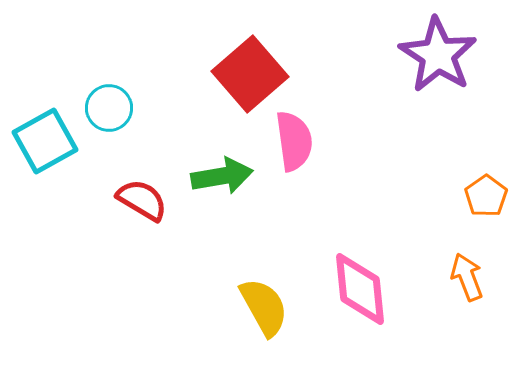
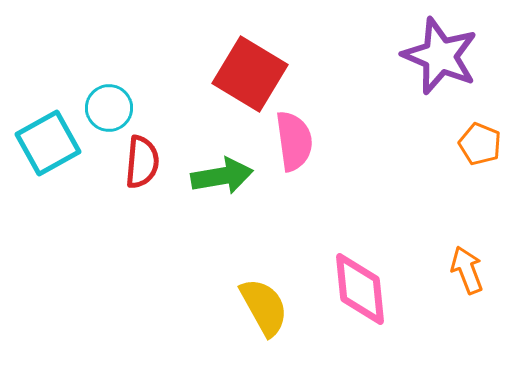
purple star: moved 2 px right, 1 px down; rotated 10 degrees counterclockwise
red square: rotated 18 degrees counterclockwise
cyan square: moved 3 px right, 2 px down
orange pentagon: moved 6 px left, 52 px up; rotated 15 degrees counterclockwise
red semicircle: moved 38 px up; rotated 64 degrees clockwise
orange arrow: moved 7 px up
